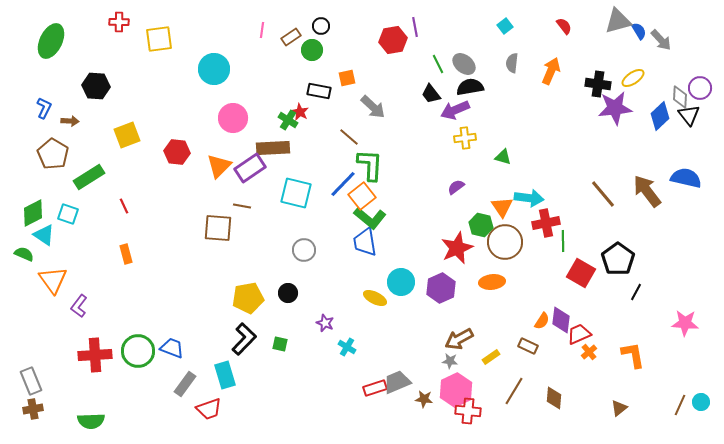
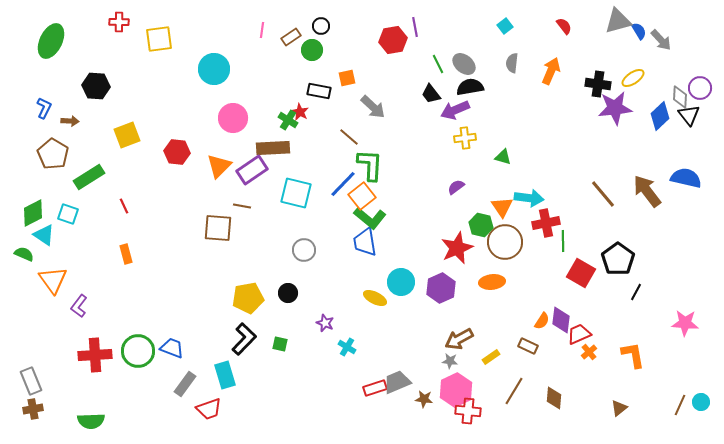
purple rectangle at (250, 168): moved 2 px right, 2 px down
